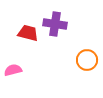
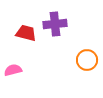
purple cross: rotated 15 degrees counterclockwise
red trapezoid: moved 2 px left
